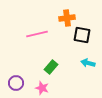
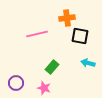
black square: moved 2 px left, 1 px down
green rectangle: moved 1 px right
pink star: moved 2 px right
